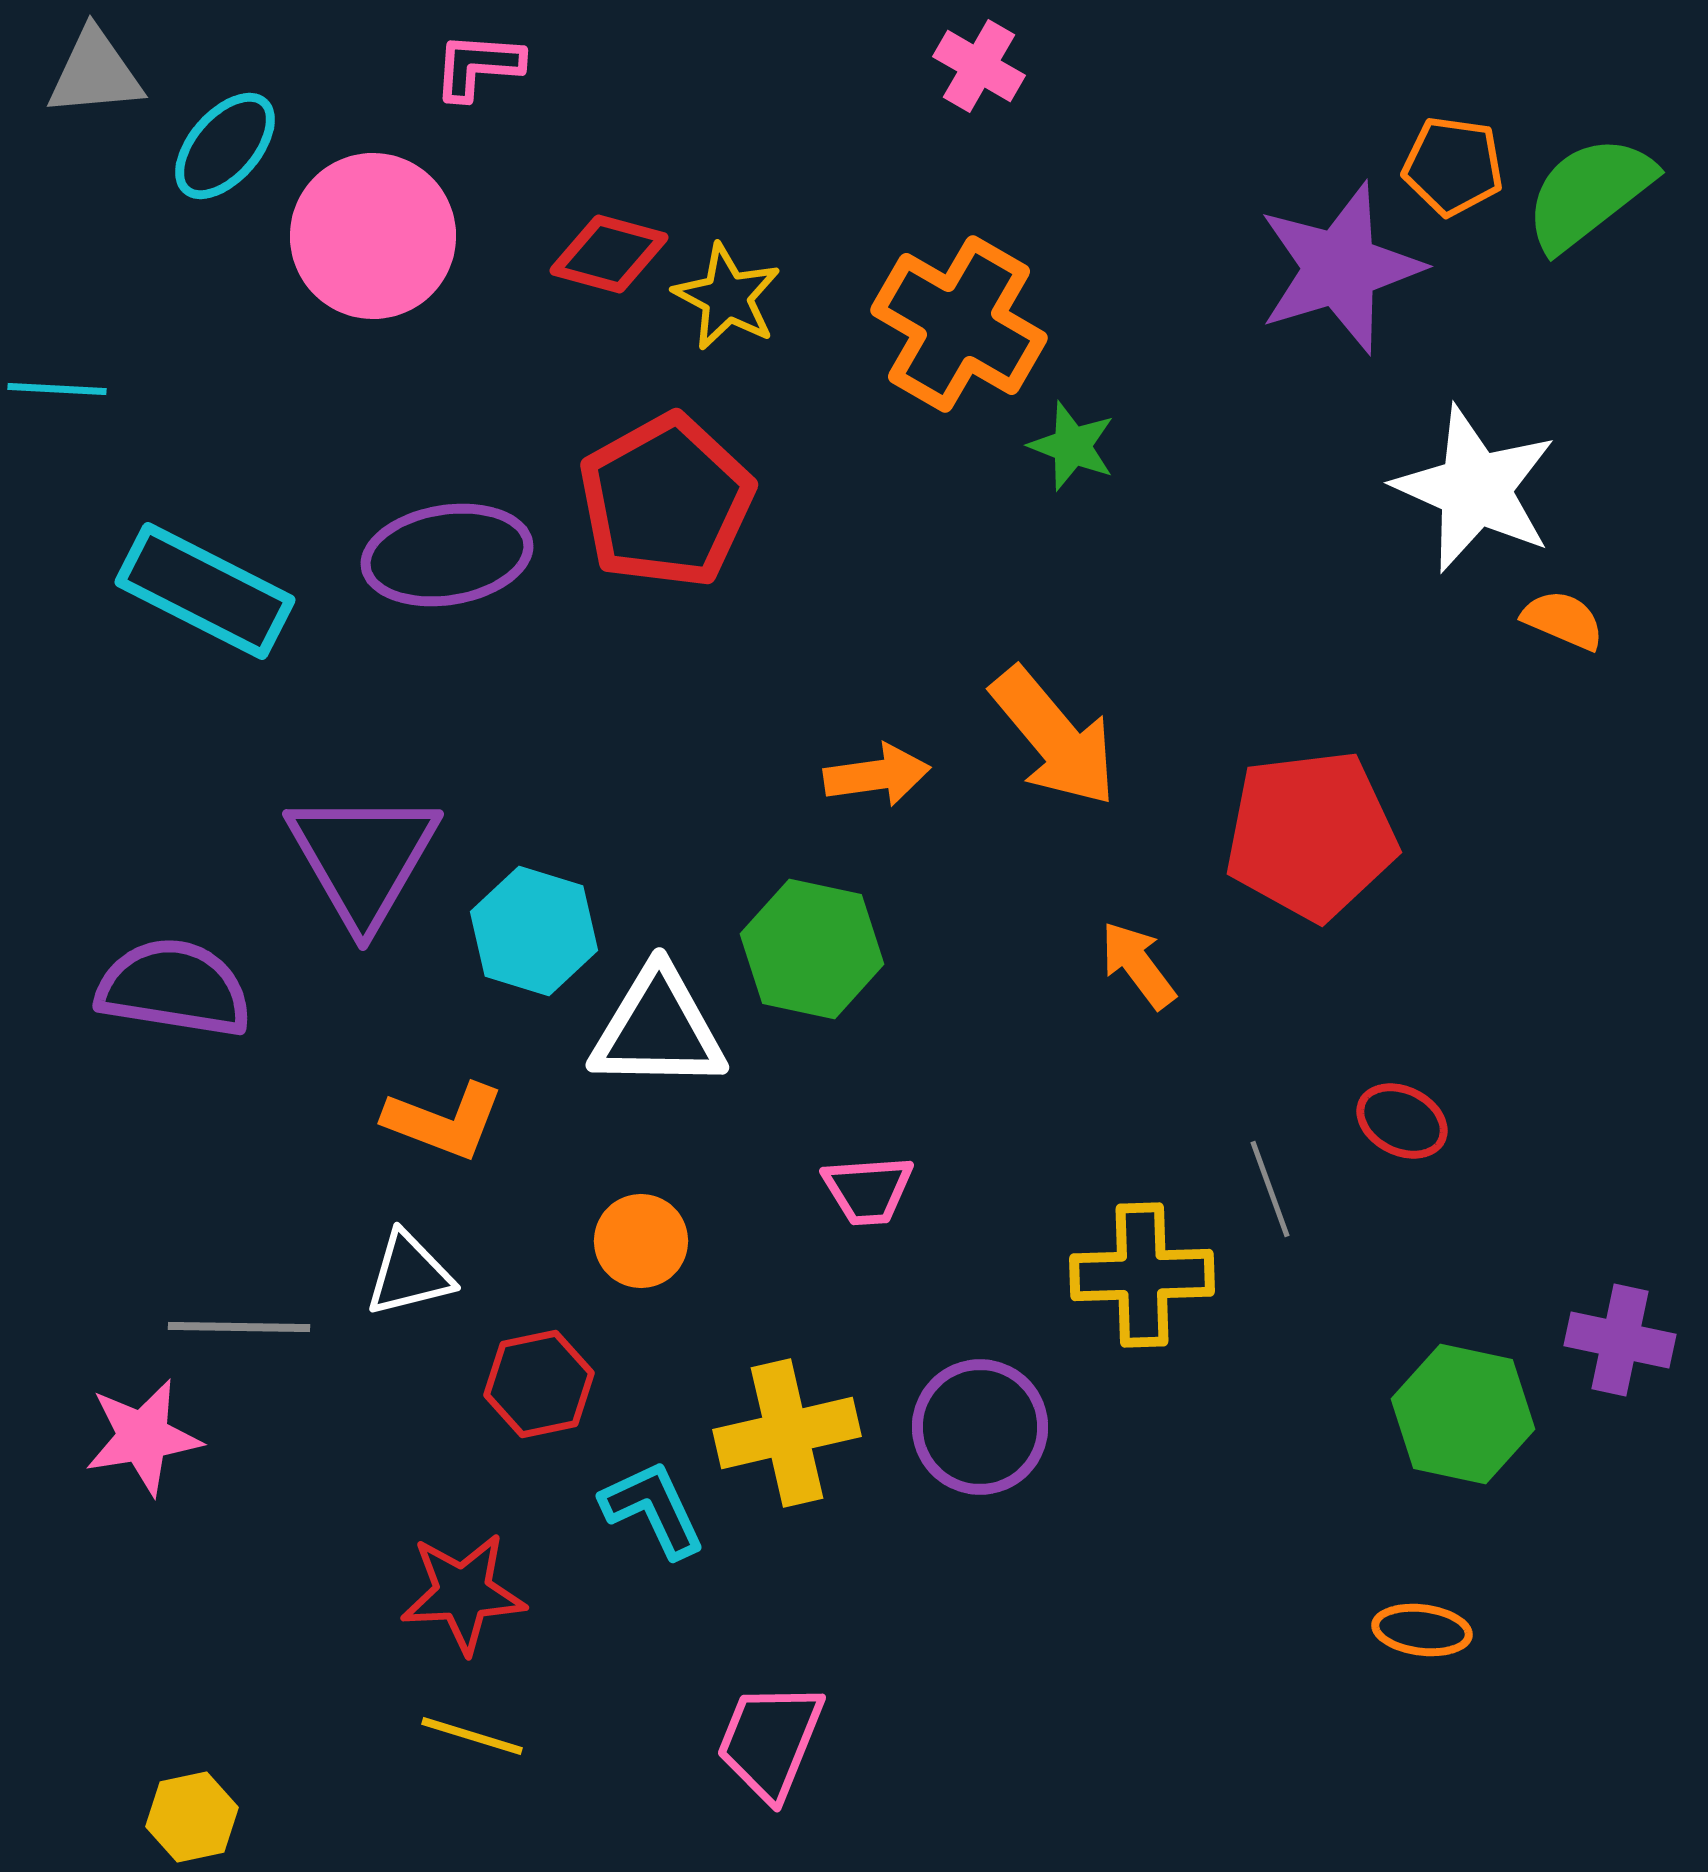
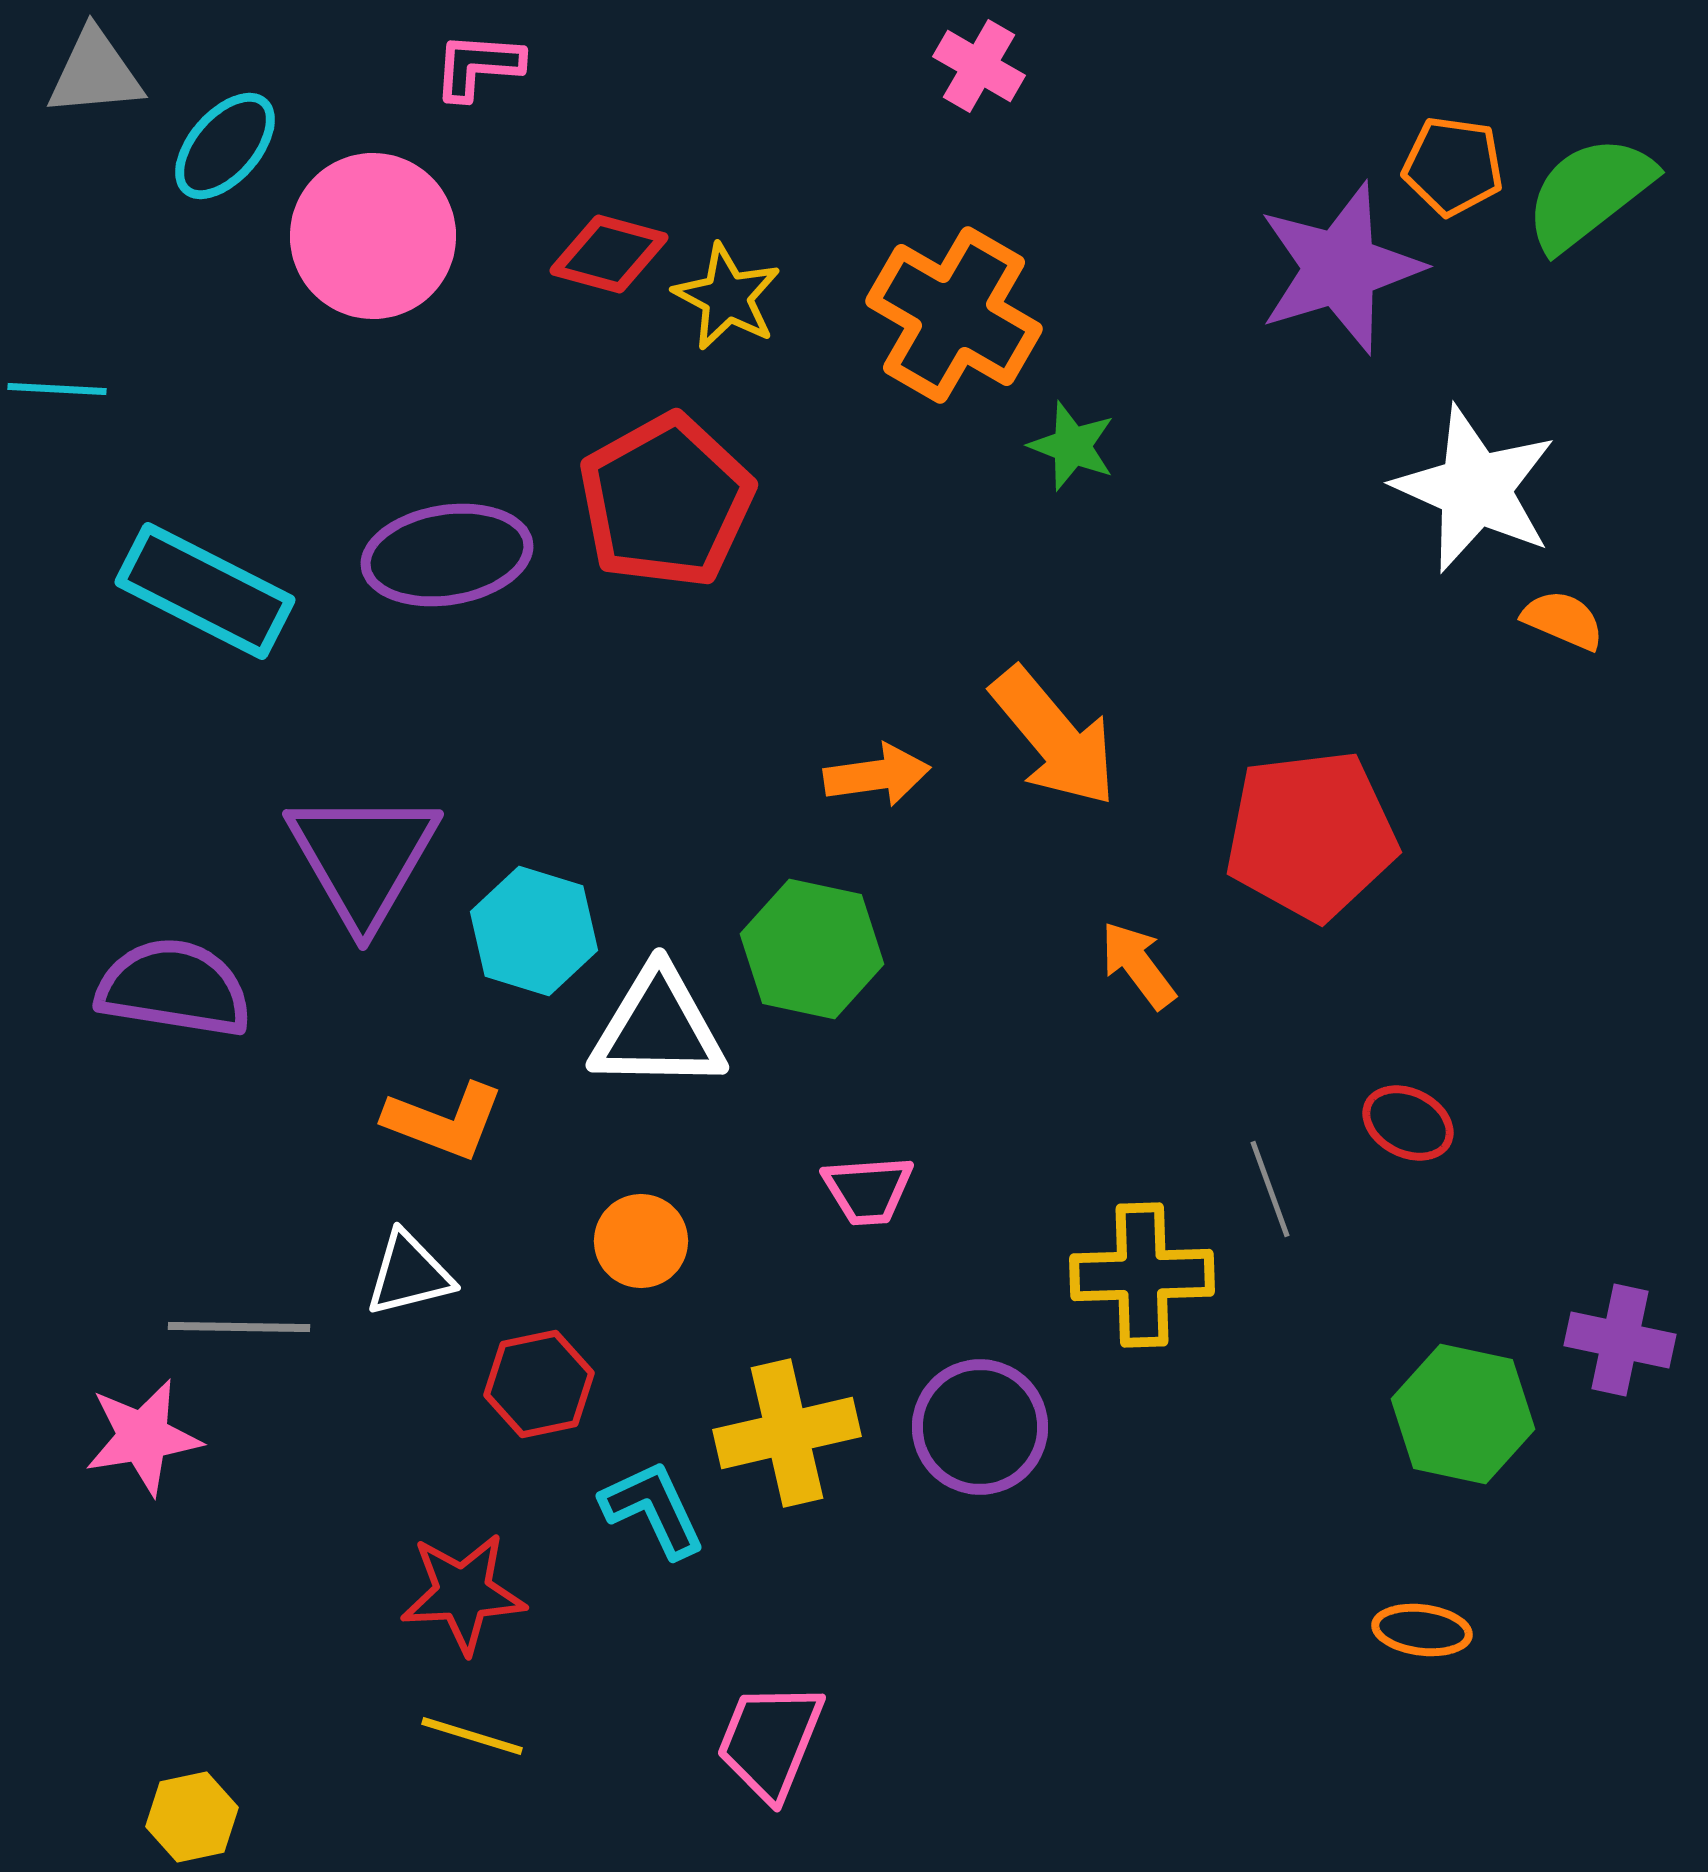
orange cross at (959, 324): moved 5 px left, 9 px up
red ellipse at (1402, 1121): moved 6 px right, 2 px down
